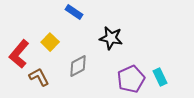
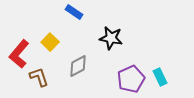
brown L-shape: rotated 10 degrees clockwise
